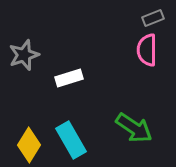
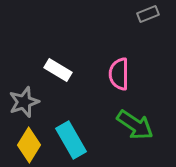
gray rectangle: moved 5 px left, 4 px up
pink semicircle: moved 28 px left, 24 px down
gray star: moved 47 px down
white rectangle: moved 11 px left, 8 px up; rotated 48 degrees clockwise
green arrow: moved 1 px right, 3 px up
